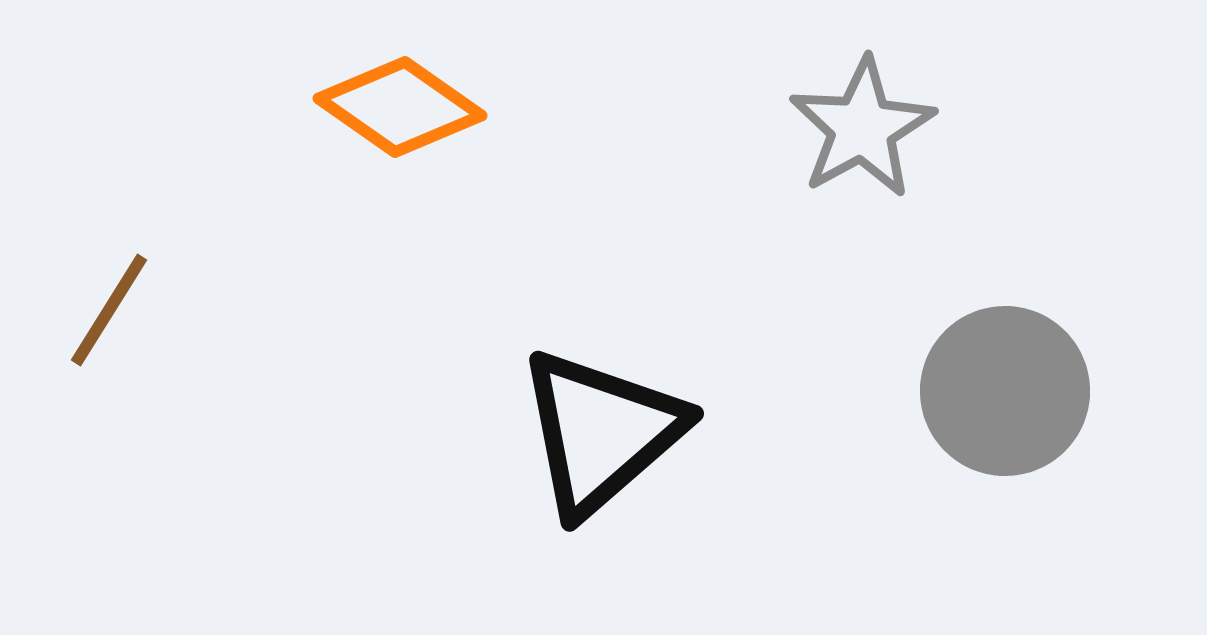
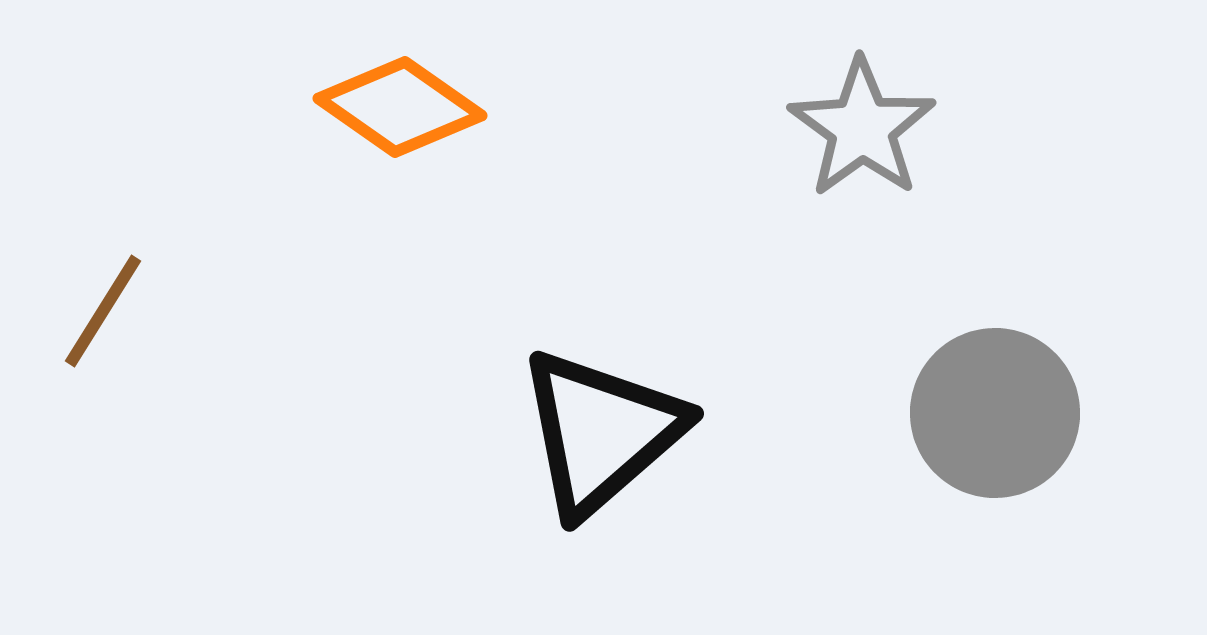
gray star: rotated 7 degrees counterclockwise
brown line: moved 6 px left, 1 px down
gray circle: moved 10 px left, 22 px down
